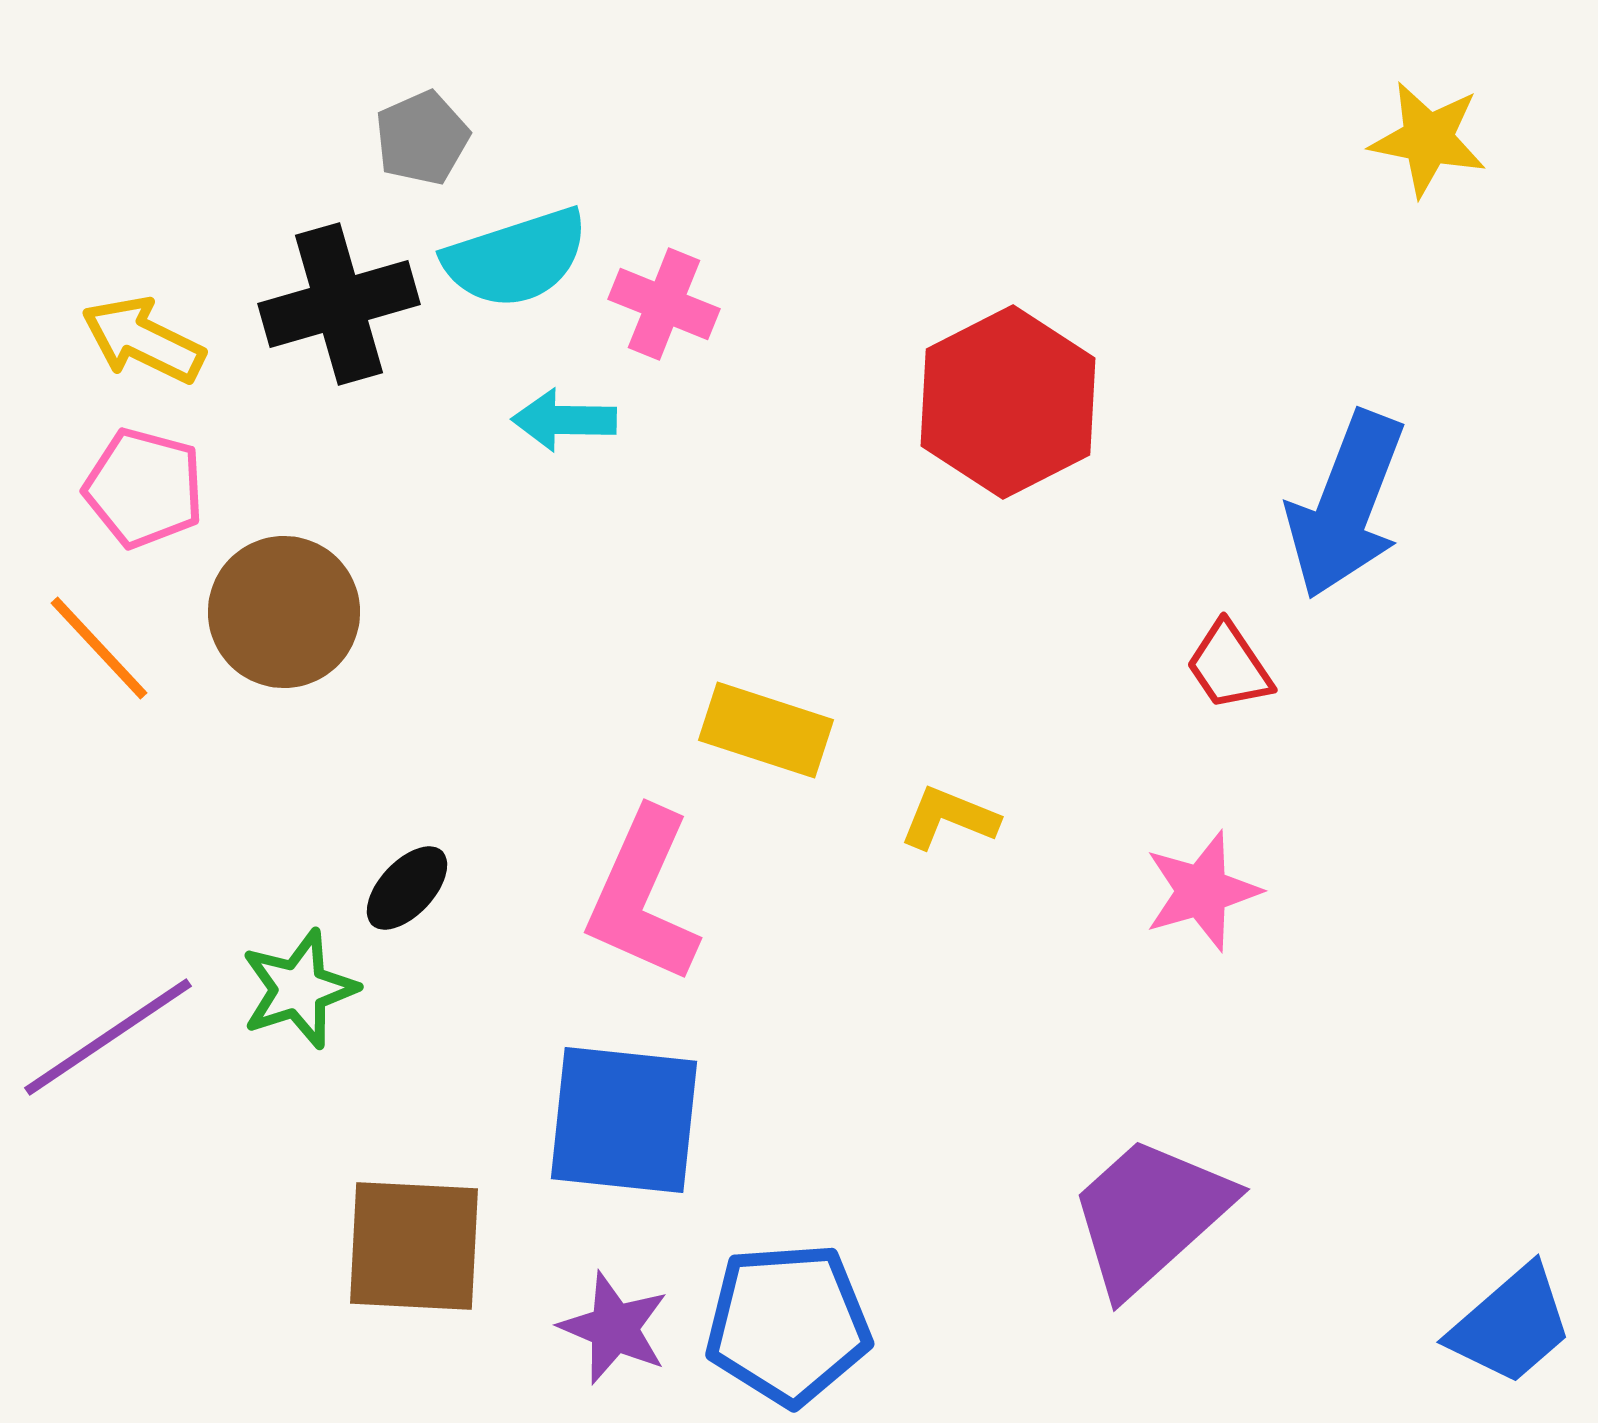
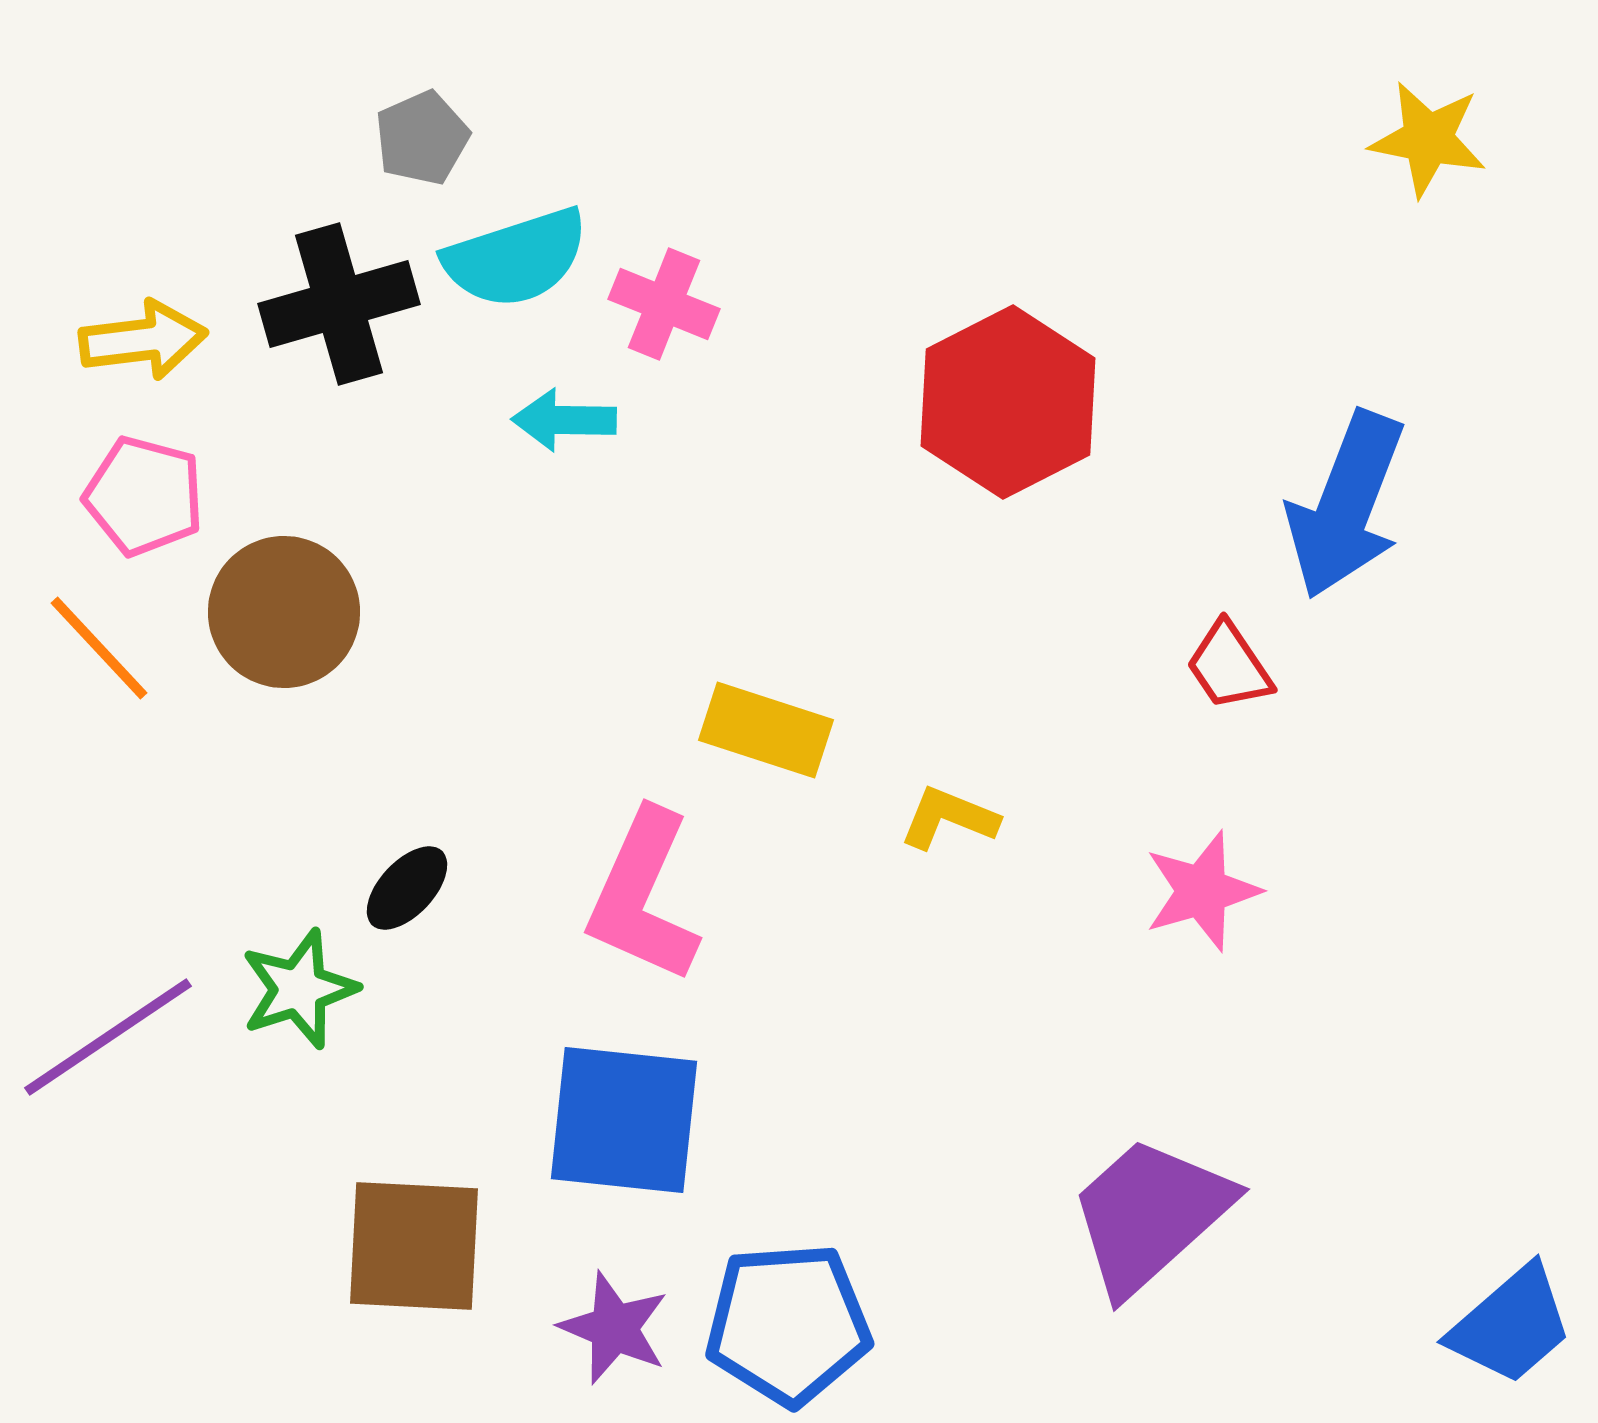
yellow arrow: rotated 147 degrees clockwise
pink pentagon: moved 8 px down
